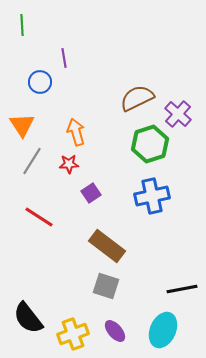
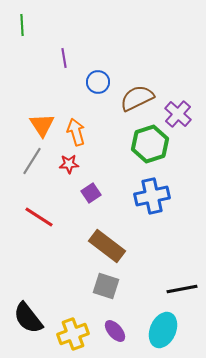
blue circle: moved 58 px right
orange triangle: moved 20 px right
